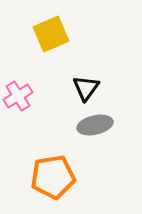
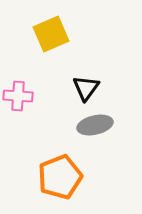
pink cross: rotated 36 degrees clockwise
orange pentagon: moved 7 px right; rotated 12 degrees counterclockwise
